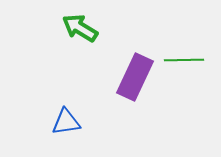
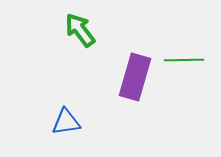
green arrow: moved 2 px down; rotated 21 degrees clockwise
purple rectangle: rotated 9 degrees counterclockwise
